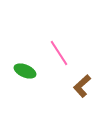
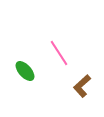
green ellipse: rotated 25 degrees clockwise
